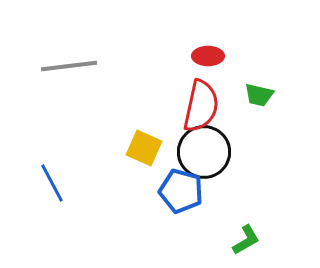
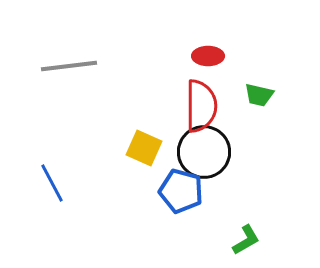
red semicircle: rotated 12 degrees counterclockwise
